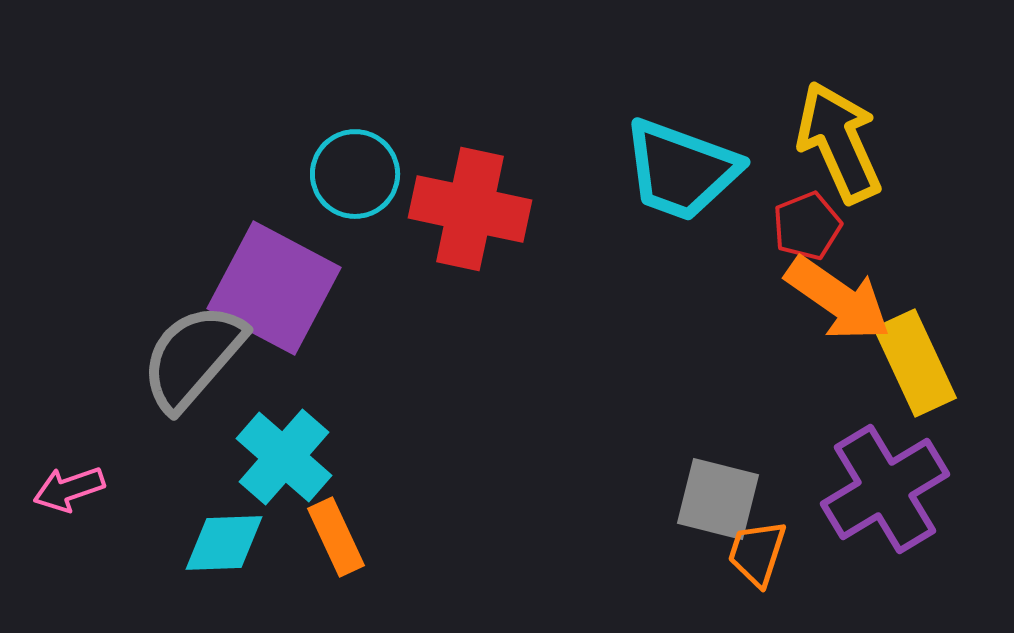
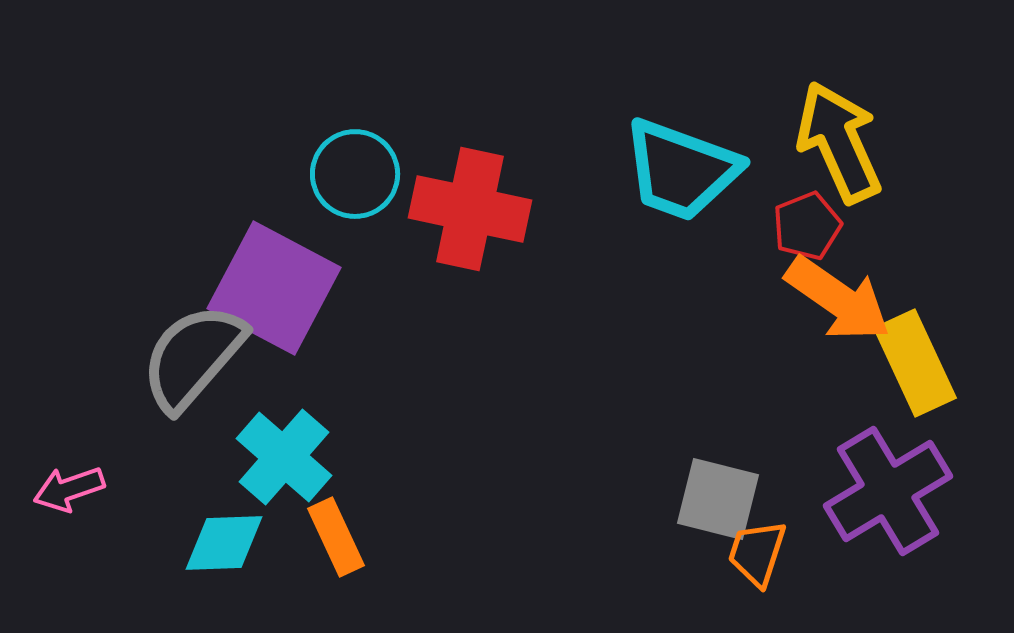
purple cross: moved 3 px right, 2 px down
